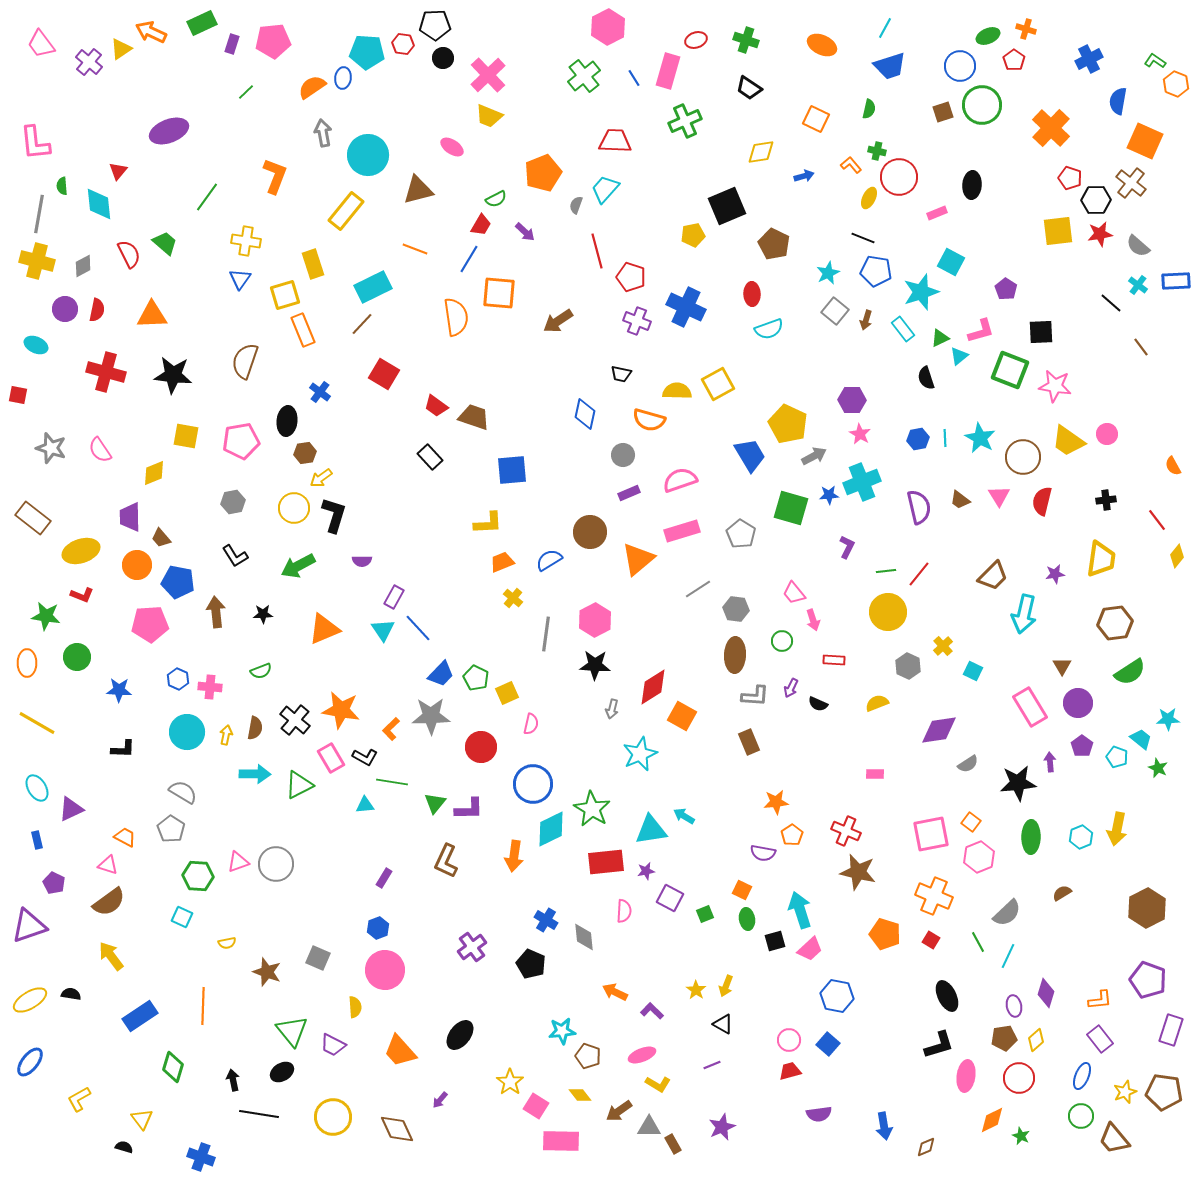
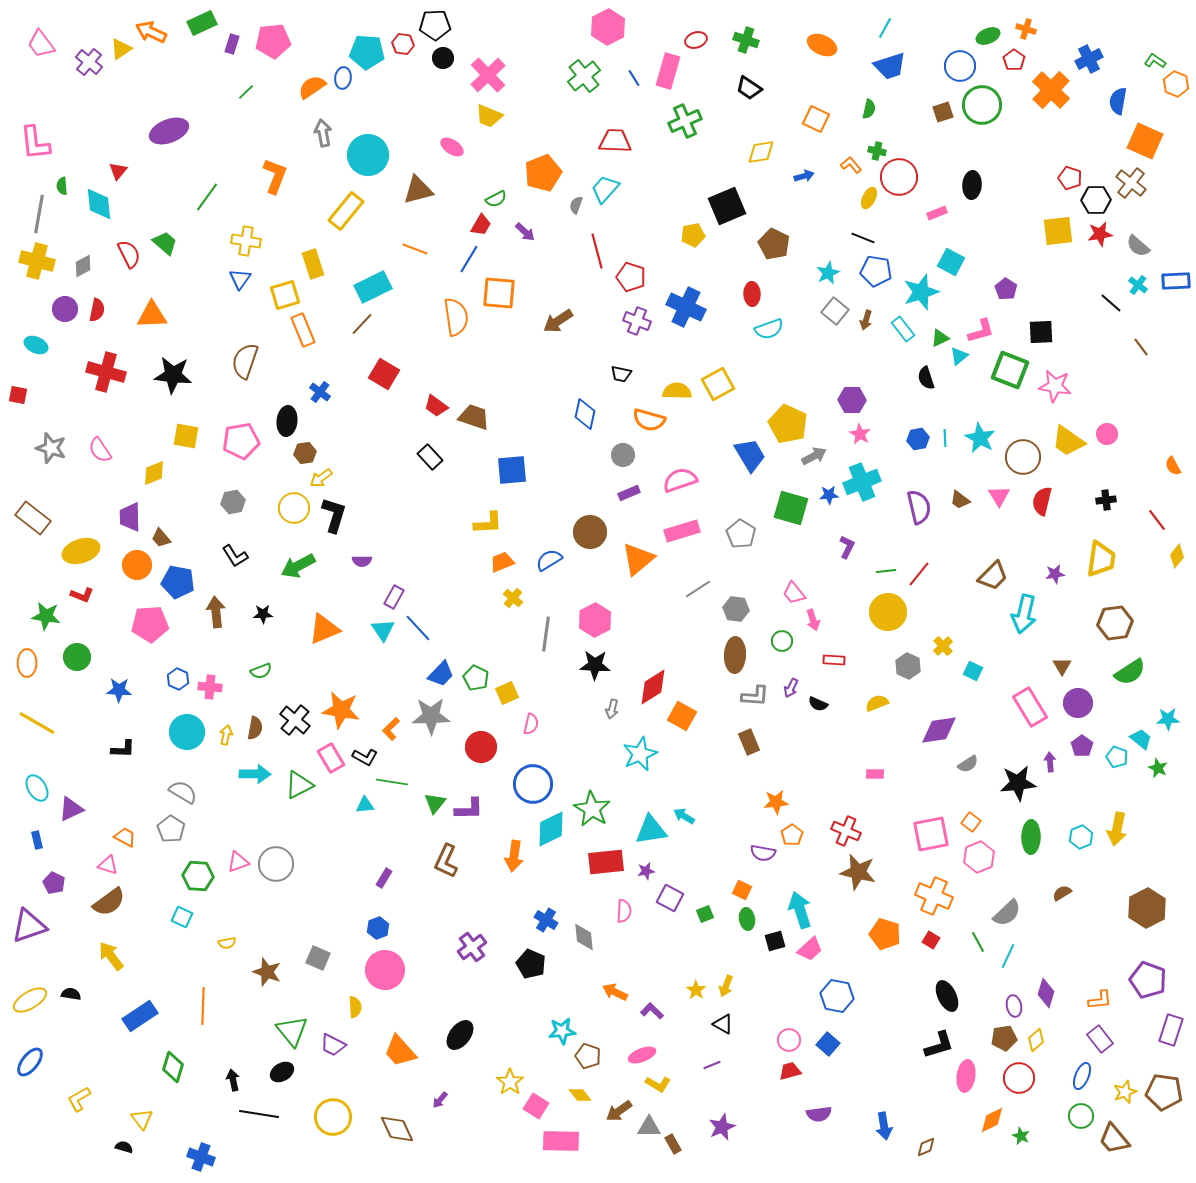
orange cross at (1051, 128): moved 38 px up
